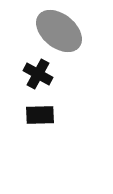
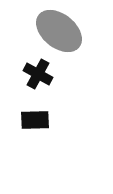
black rectangle: moved 5 px left, 5 px down
